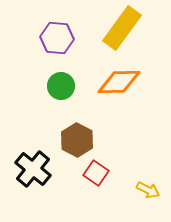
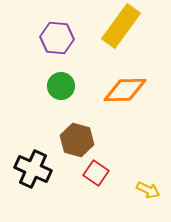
yellow rectangle: moved 1 px left, 2 px up
orange diamond: moved 6 px right, 8 px down
brown hexagon: rotated 12 degrees counterclockwise
black cross: rotated 15 degrees counterclockwise
